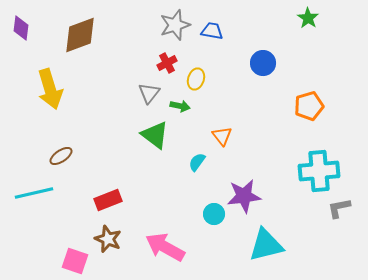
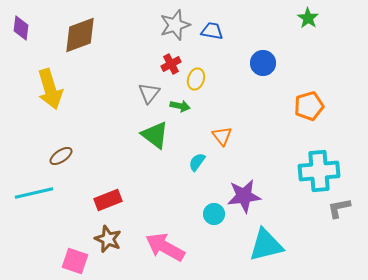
red cross: moved 4 px right, 1 px down
